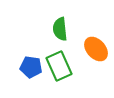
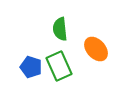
blue pentagon: rotated 10 degrees clockwise
